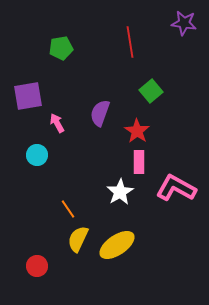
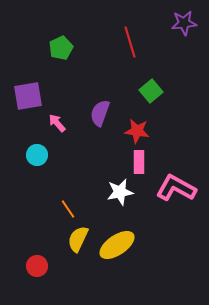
purple star: rotated 15 degrees counterclockwise
red line: rotated 8 degrees counterclockwise
green pentagon: rotated 15 degrees counterclockwise
pink arrow: rotated 12 degrees counterclockwise
red star: rotated 25 degrees counterclockwise
white star: rotated 20 degrees clockwise
